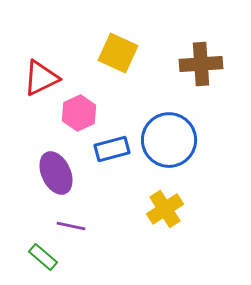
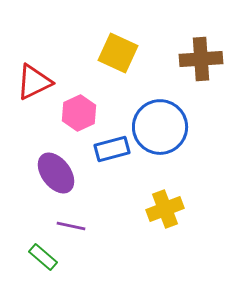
brown cross: moved 5 px up
red triangle: moved 7 px left, 4 px down
blue circle: moved 9 px left, 13 px up
purple ellipse: rotated 12 degrees counterclockwise
yellow cross: rotated 12 degrees clockwise
